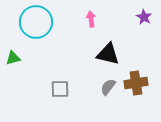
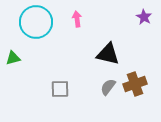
pink arrow: moved 14 px left
brown cross: moved 1 px left, 1 px down; rotated 10 degrees counterclockwise
